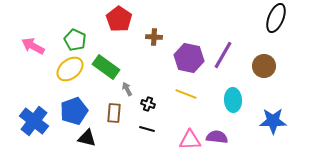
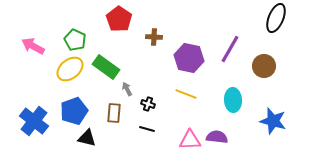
purple line: moved 7 px right, 6 px up
blue star: rotated 16 degrees clockwise
